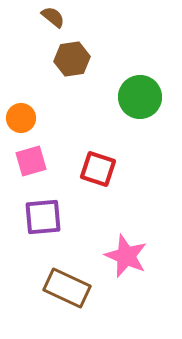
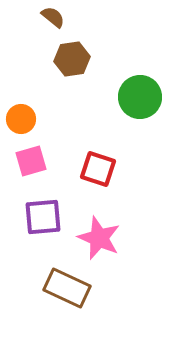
orange circle: moved 1 px down
pink star: moved 27 px left, 18 px up
